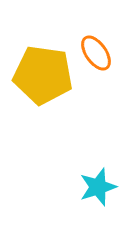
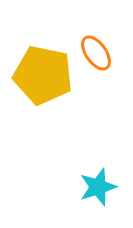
yellow pentagon: rotated 4 degrees clockwise
